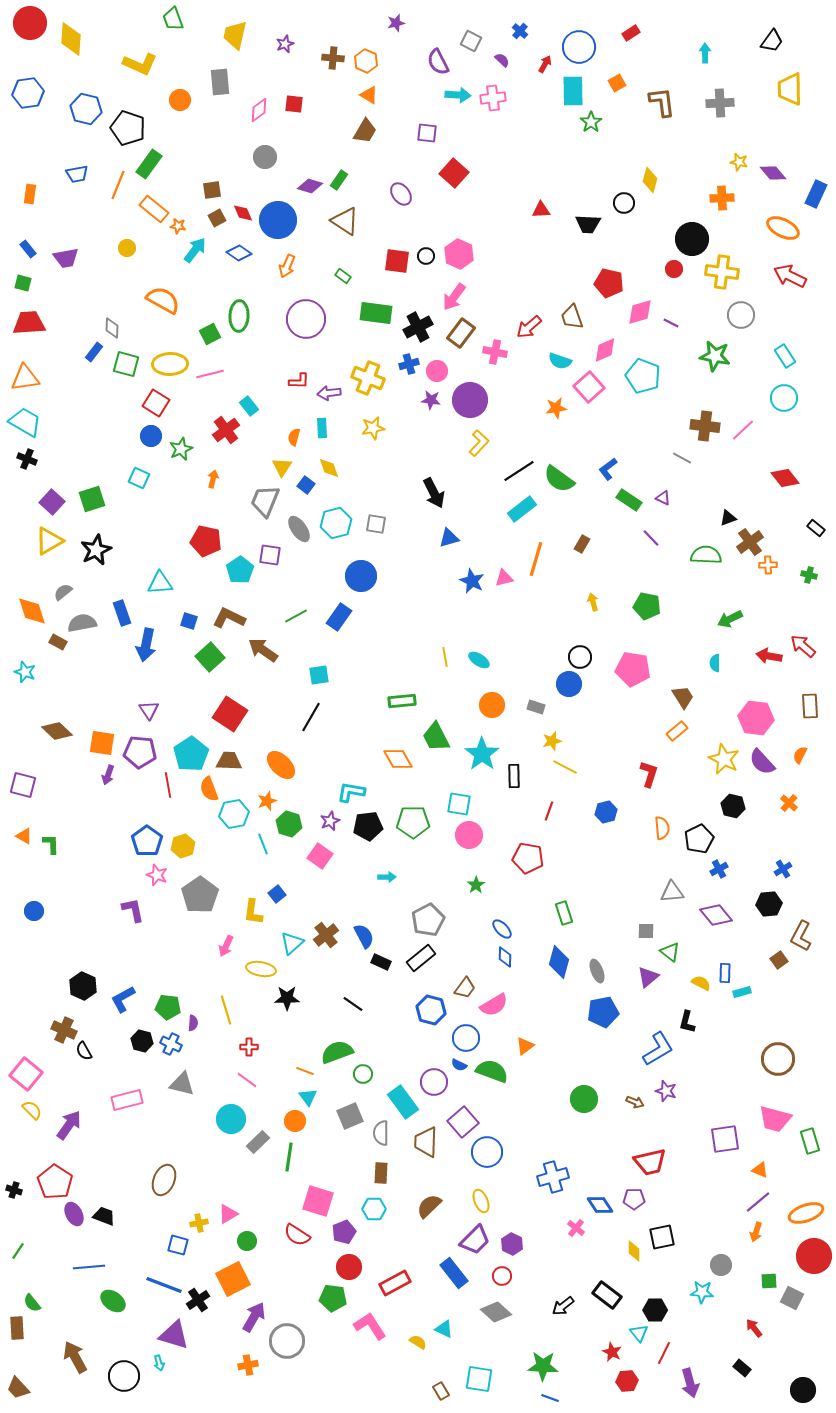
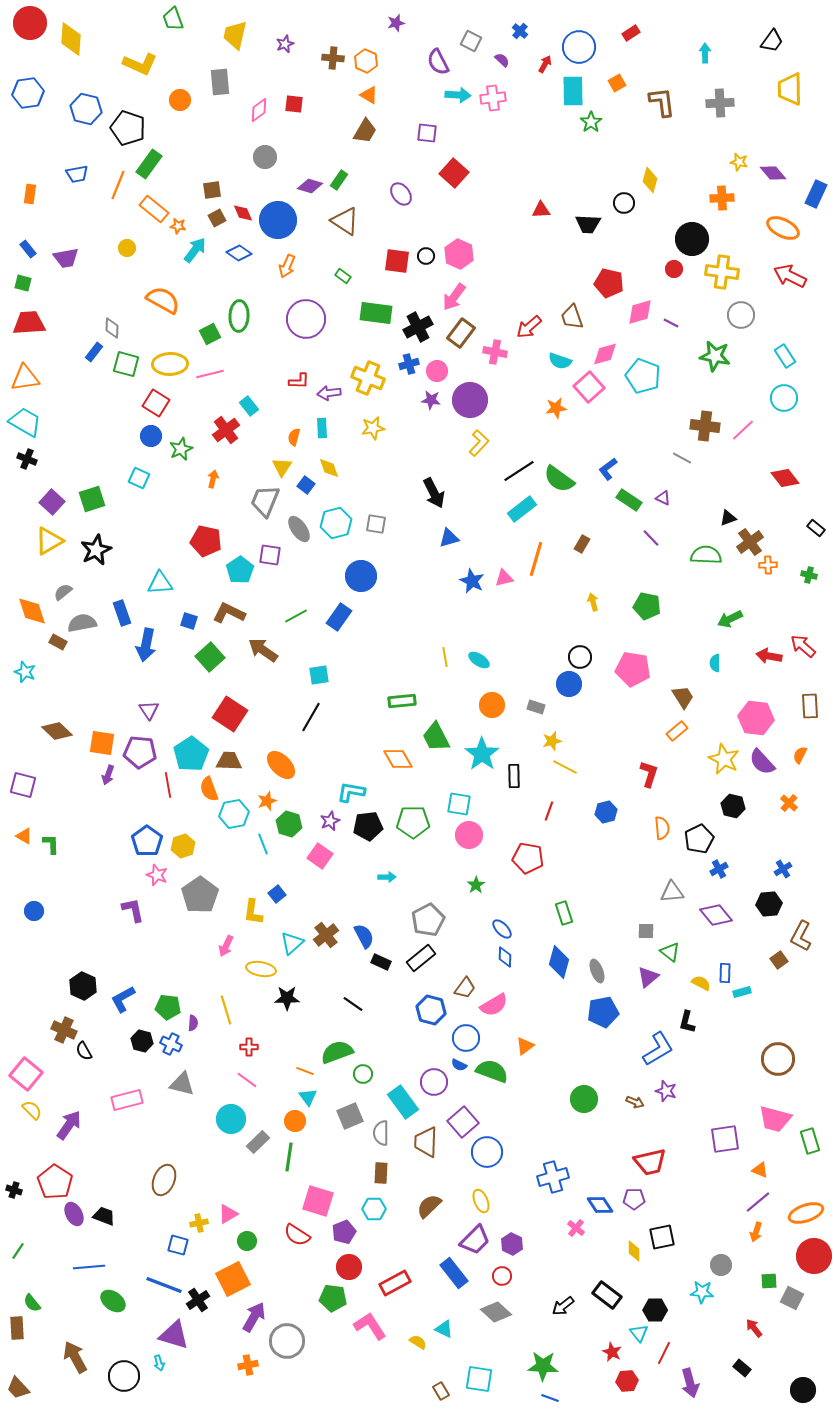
pink diamond at (605, 350): moved 4 px down; rotated 8 degrees clockwise
brown L-shape at (229, 618): moved 5 px up
